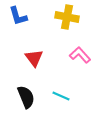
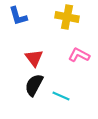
pink L-shape: moved 1 px left; rotated 20 degrees counterclockwise
black semicircle: moved 8 px right, 12 px up; rotated 130 degrees counterclockwise
